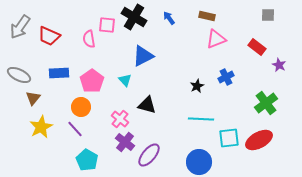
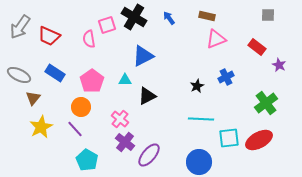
pink square: rotated 24 degrees counterclockwise
blue rectangle: moved 4 px left; rotated 36 degrees clockwise
cyan triangle: rotated 48 degrees counterclockwise
black triangle: moved 9 px up; rotated 42 degrees counterclockwise
